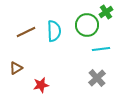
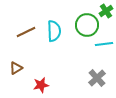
green cross: moved 1 px up
cyan line: moved 3 px right, 5 px up
